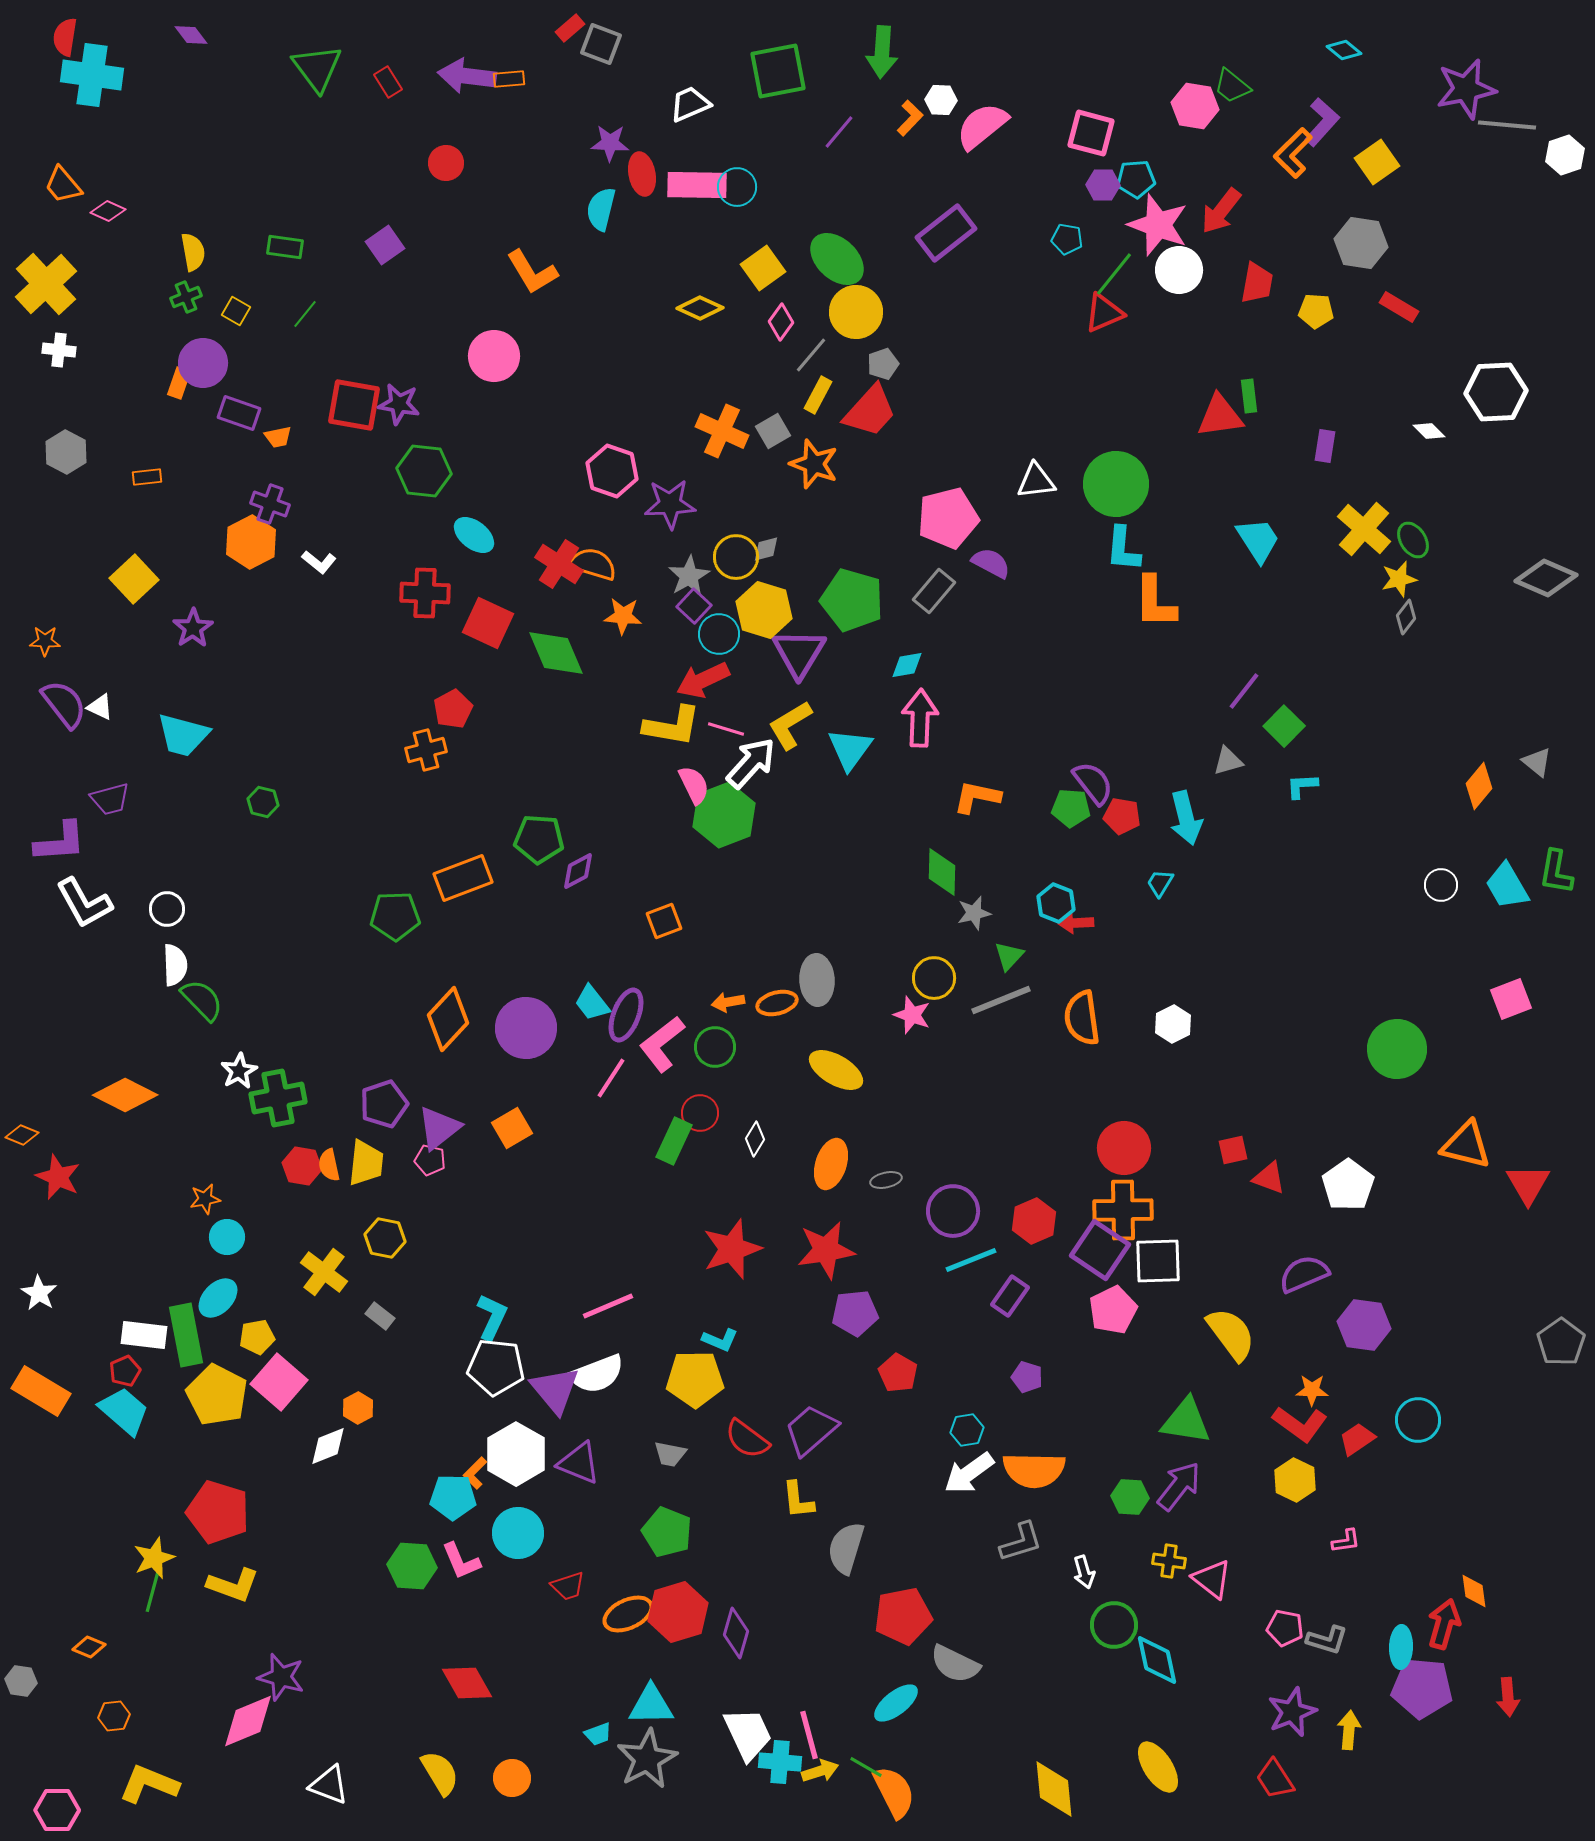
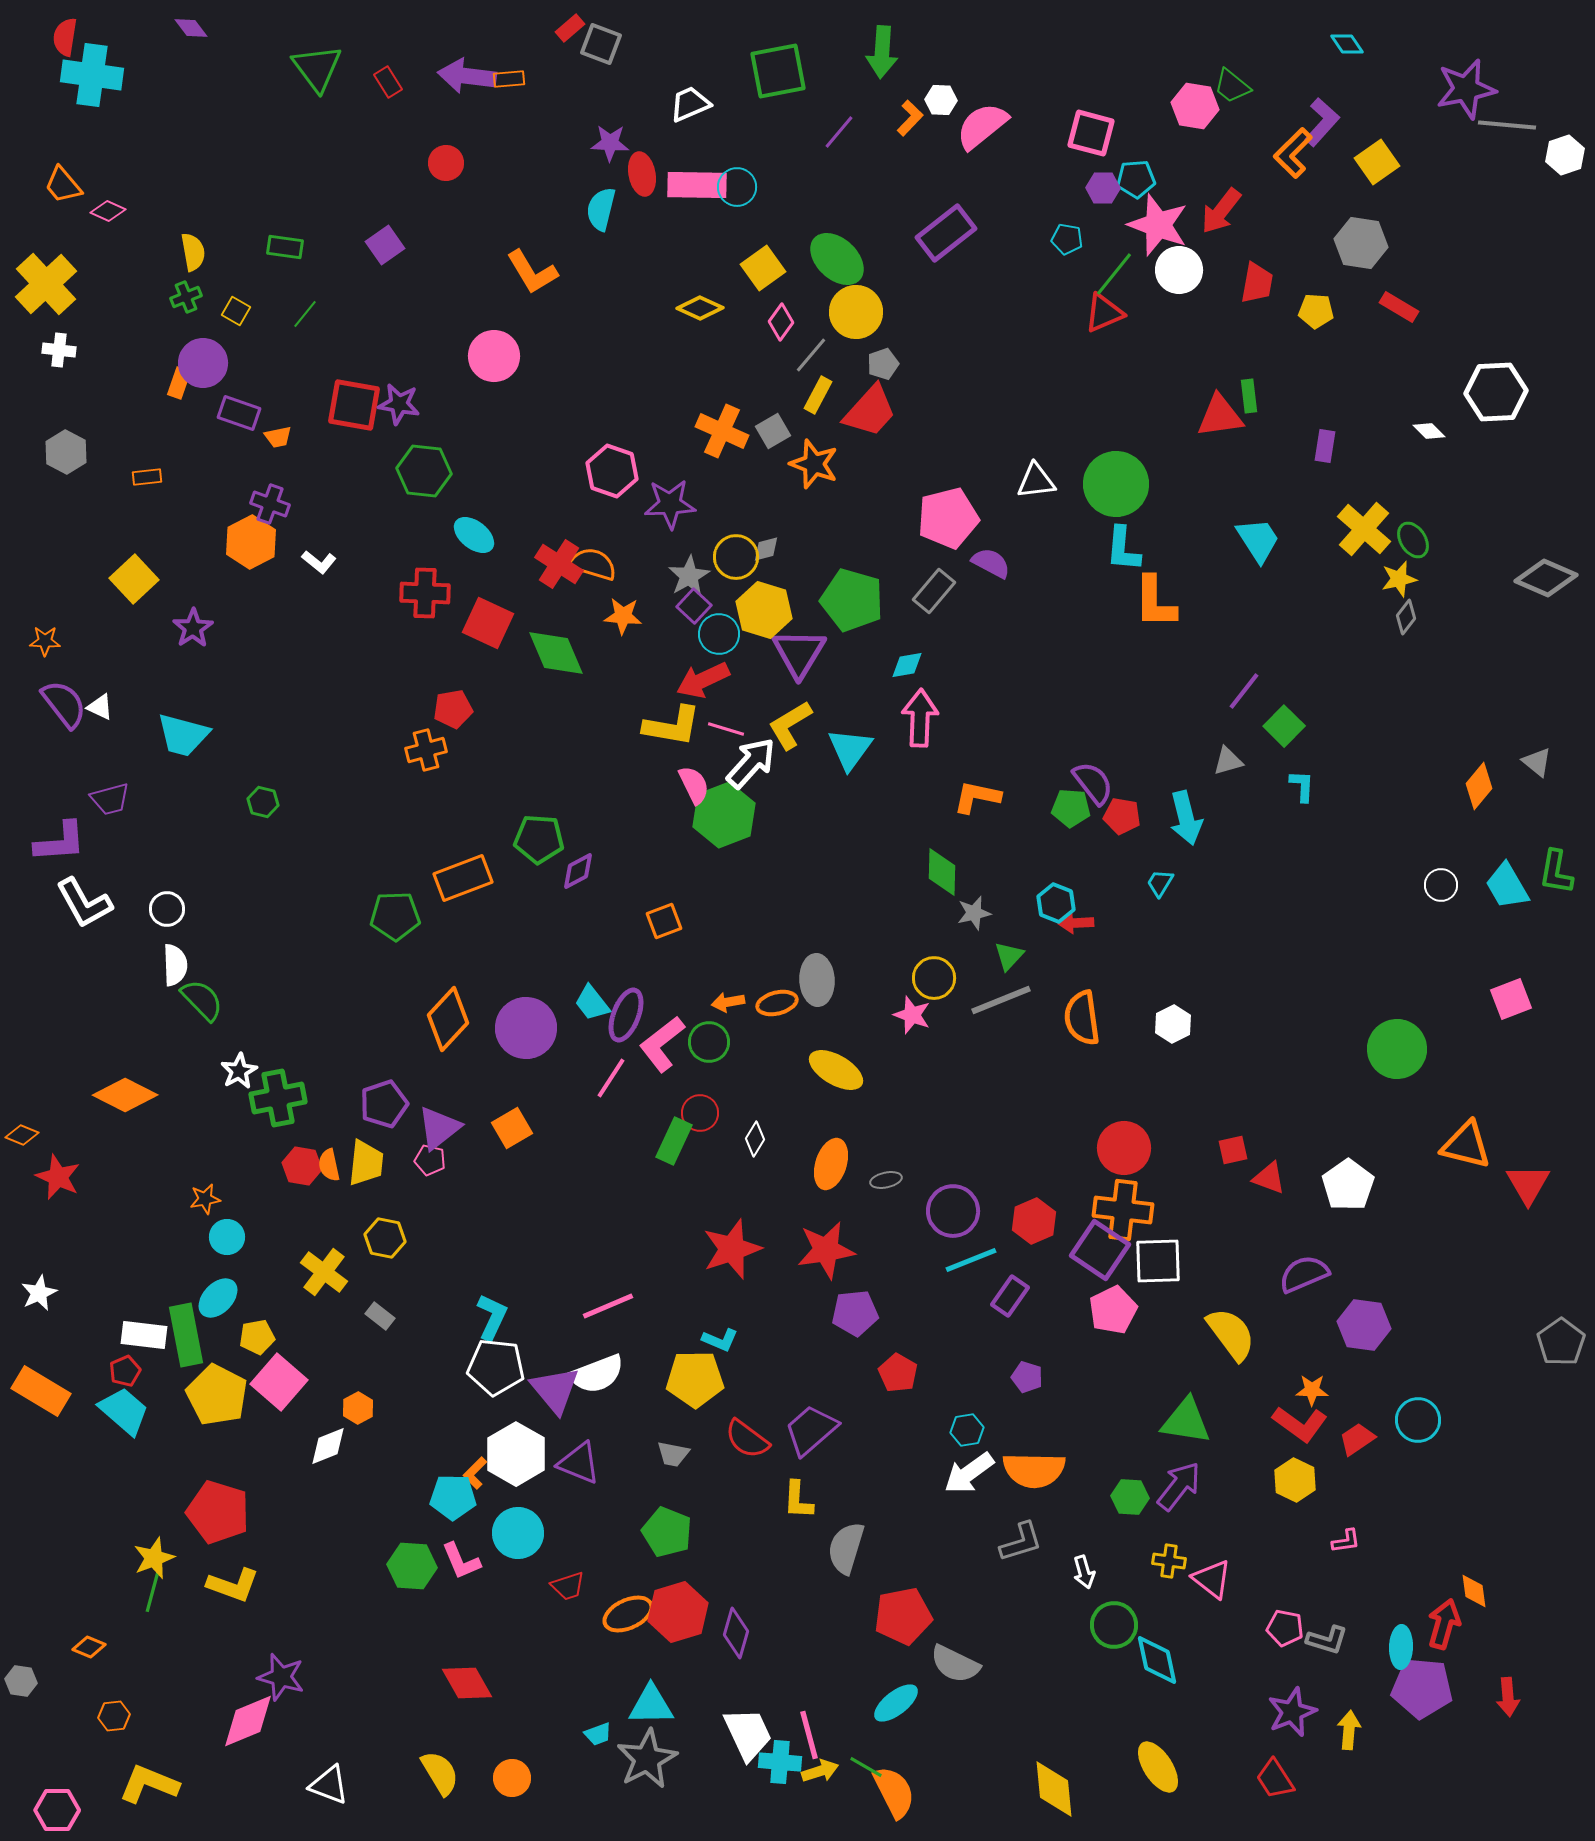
purple diamond at (191, 35): moved 7 px up
cyan diamond at (1344, 50): moved 3 px right, 6 px up; rotated 16 degrees clockwise
purple hexagon at (1103, 185): moved 3 px down
red pentagon at (453, 709): rotated 18 degrees clockwise
cyan L-shape at (1302, 786): rotated 96 degrees clockwise
green circle at (715, 1047): moved 6 px left, 5 px up
orange cross at (1123, 1210): rotated 8 degrees clockwise
white star at (39, 1293): rotated 15 degrees clockwise
gray trapezoid at (670, 1454): moved 3 px right
yellow L-shape at (798, 1500): rotated 9 degrees clockwise
